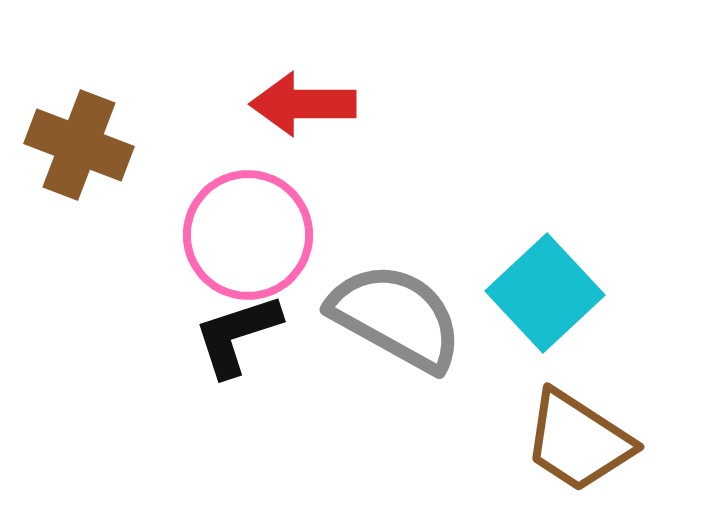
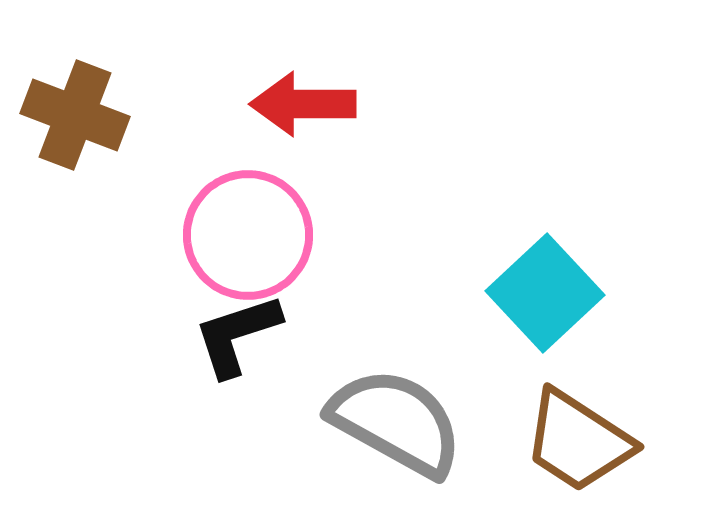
brown cross: moved 4 px left, 30 px up
gray semicircle: moved 105 px down
